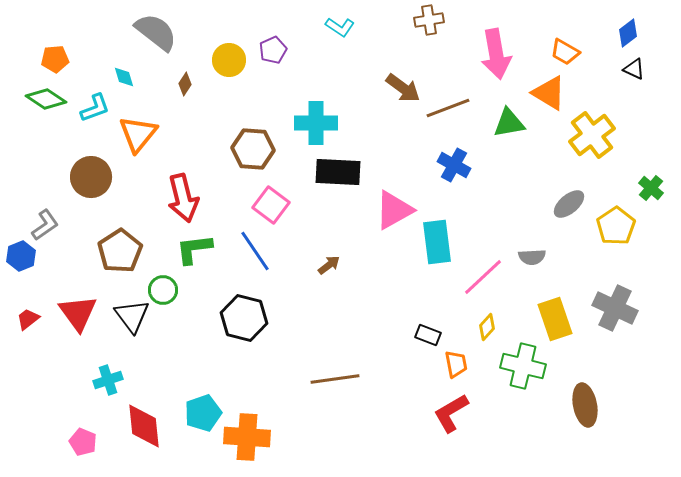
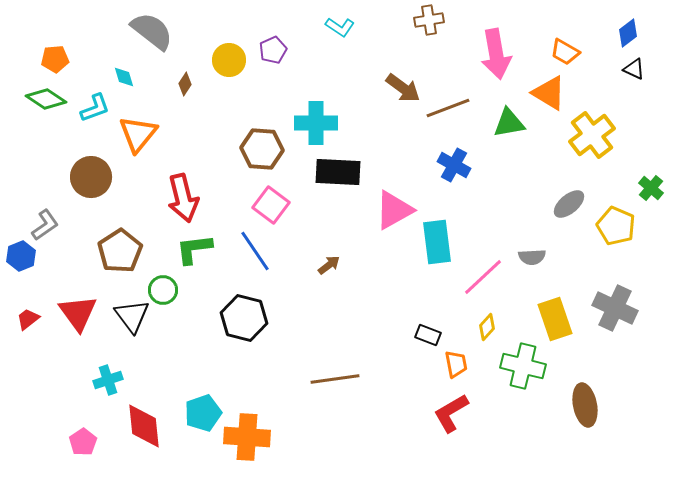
gray semicircle at (156, 32): moved 4 px left, 1 px up
brown hexagon at (253, 149): moved 9 px right
yellow pentagon at (616, 226): rotated 15 degrees counterclockwise
pink pentagon at (83, 442): rotated 16 degrees clockwise
